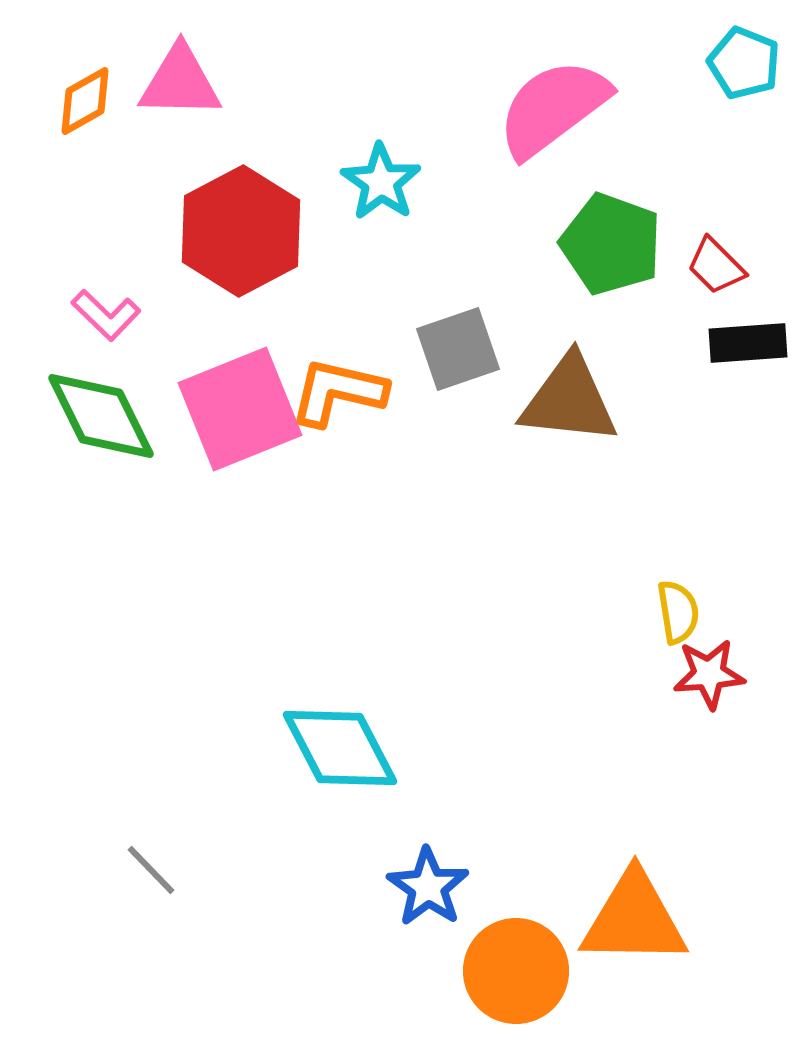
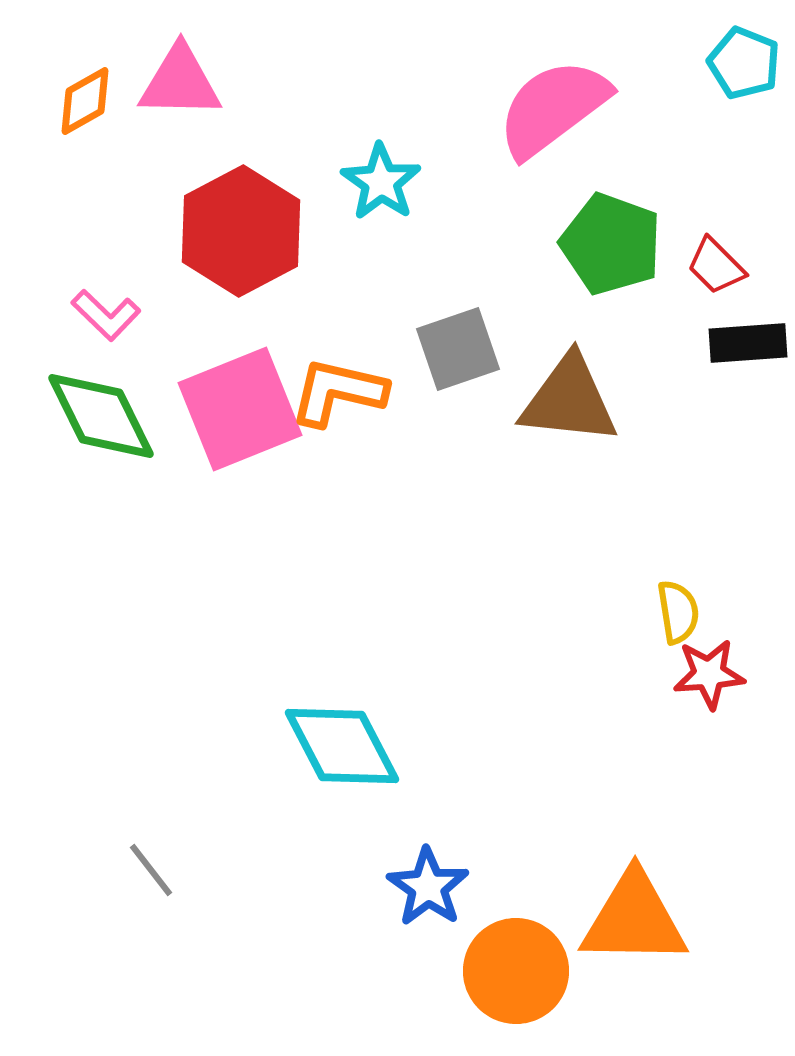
cyan diamond: moved 2 px right, 2 px up
gray line: rotated 6 degrees clockwise
